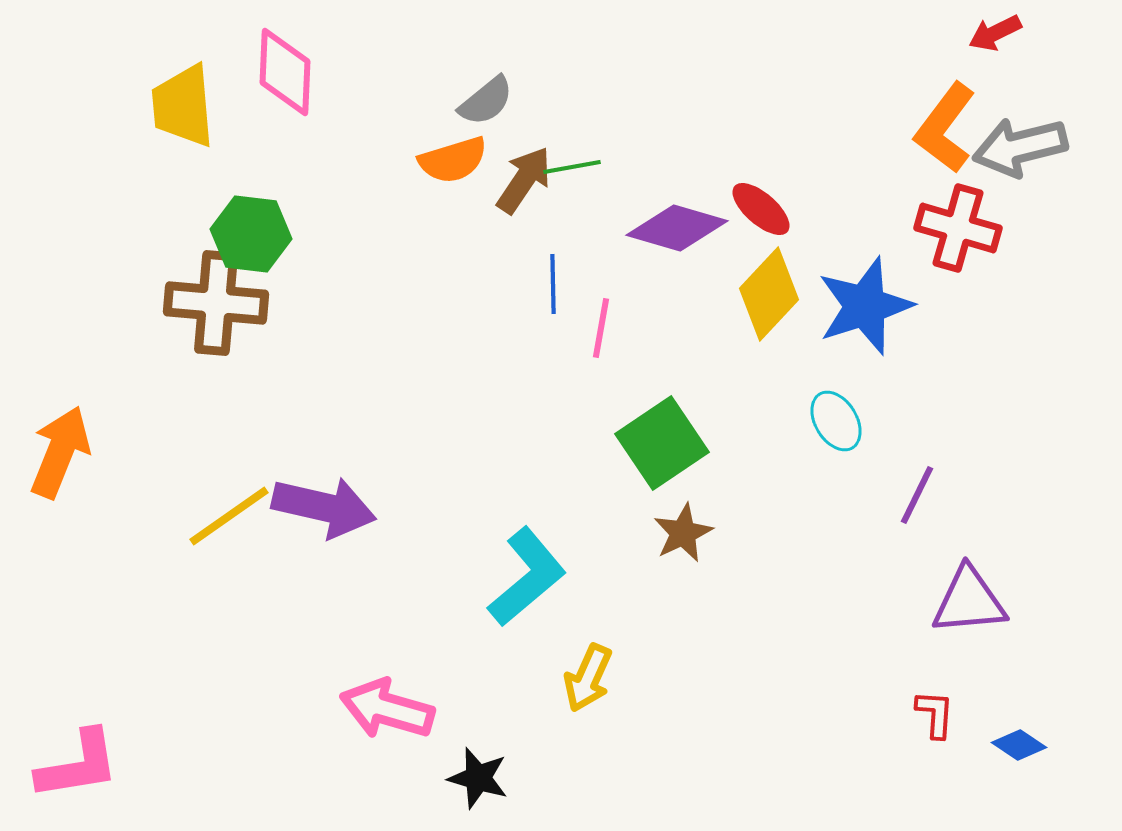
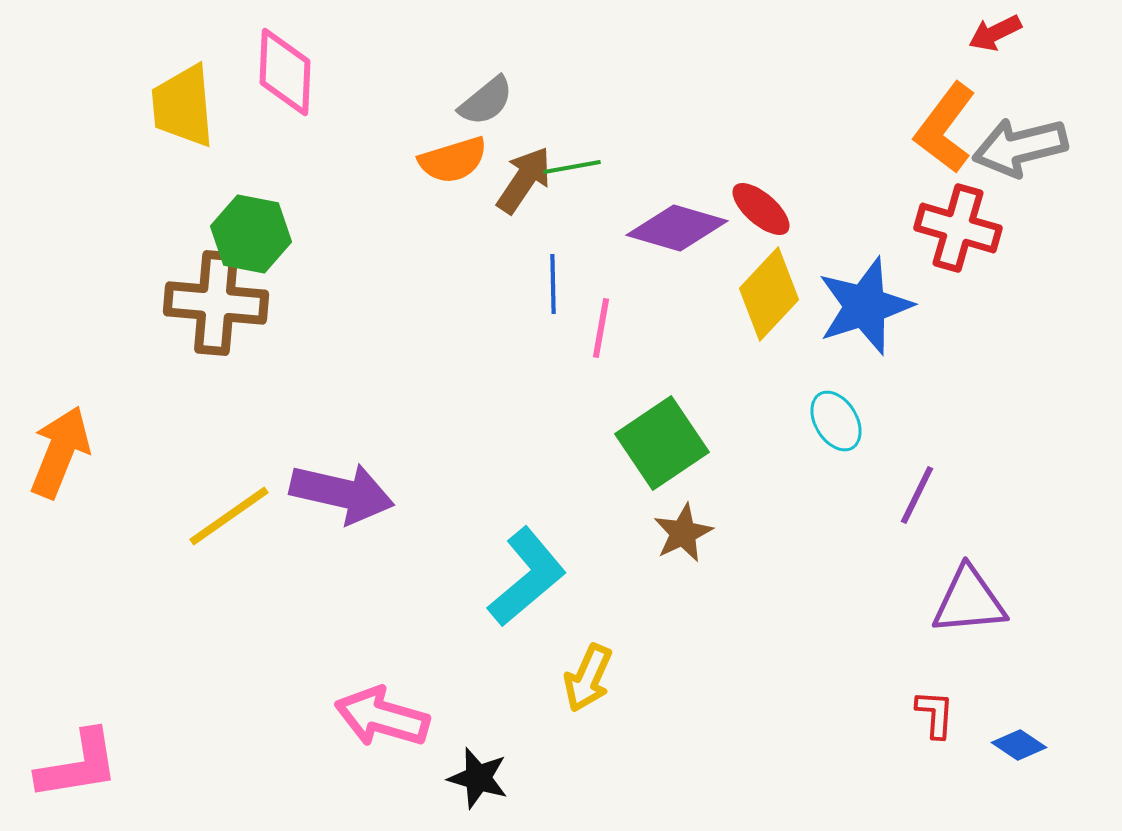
green hexagon: rotated 4 degrees clockwise
purple arrow: moved 18 px right, 14 px up
pink arrow: moved 5 px left, 8 px down
